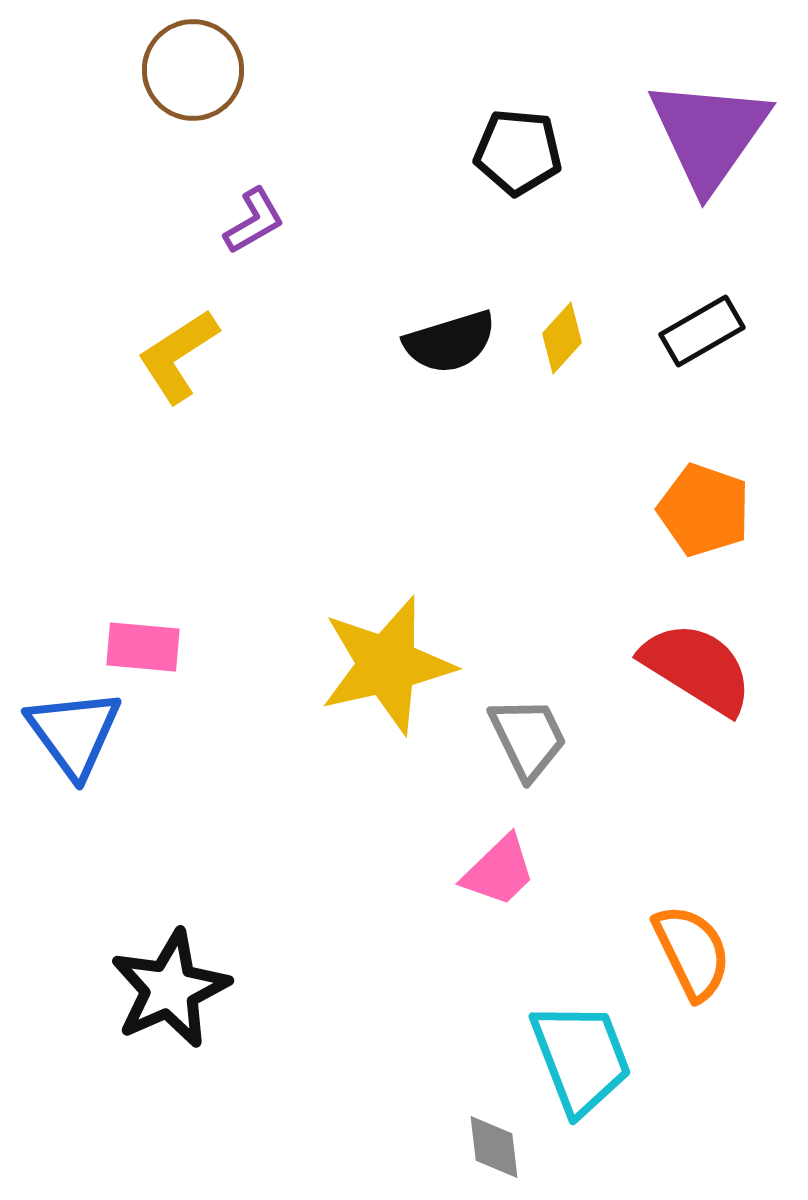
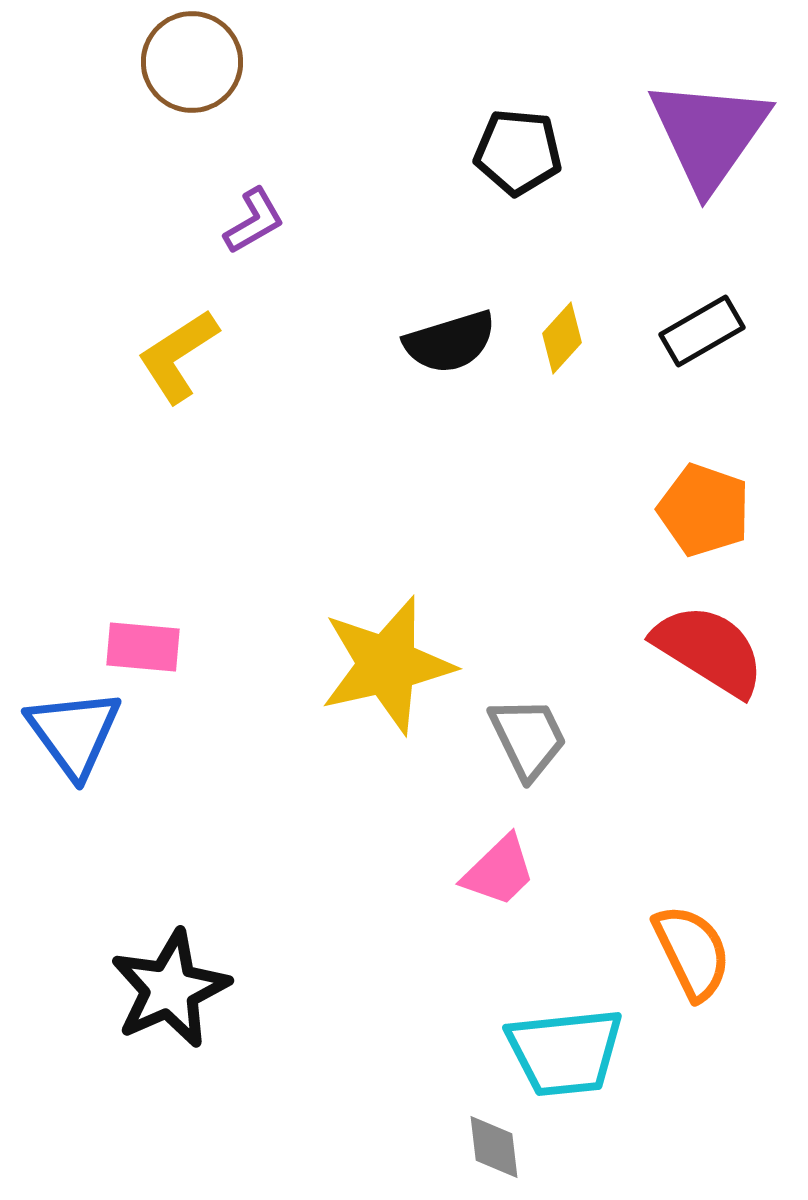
brown circle: moved 1 px left, 8 px up
red semicircle: moved 12 px right, 18 px up
cyan trapezoid: moved 16 px left, 6 px up; rotated 105 degrees clockwise
